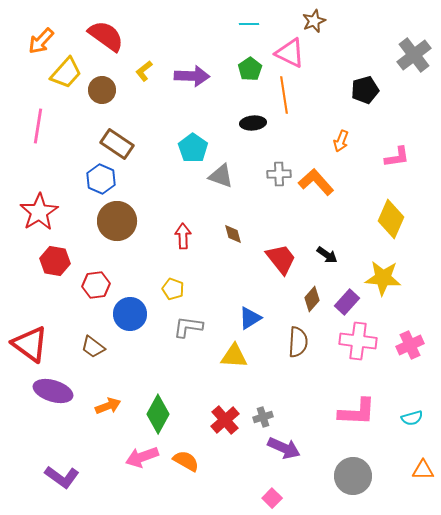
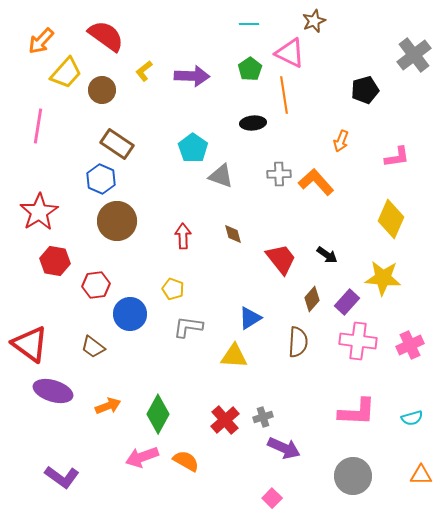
orange triangle at (423, 470): moved 2 px left, 5 px down
